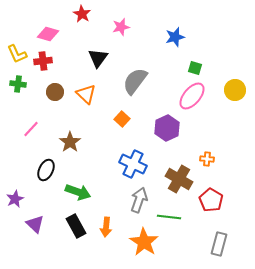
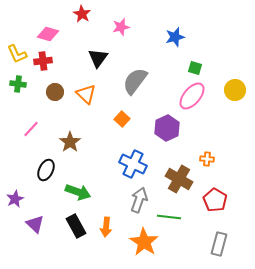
red pentagon: moved 4 px right
